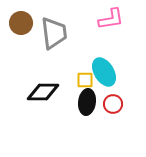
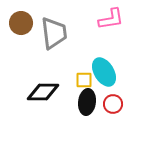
yellow square: moved 1 px left
